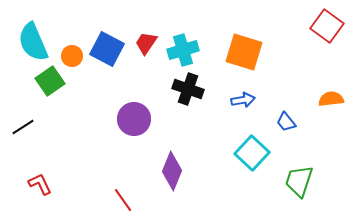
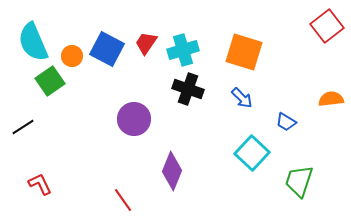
red square: rotated 16 degrees clockwise
blue arrow: moved 1 px left, 2 px up; rotated 55 degrees clockwise
blue trapezoid: rotated 20 degrees counterclockwise
